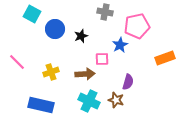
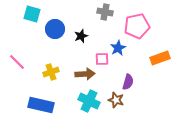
cyan square: rotated 12 degrees counterclockwise
blue star: moved 2 px left, 3 px down
orange rectangle: moved 5 px left
